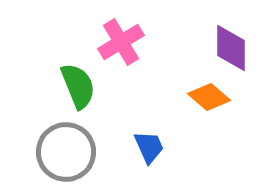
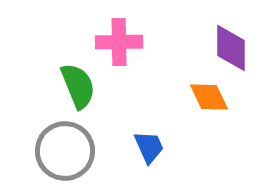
pink cross: moved 2 px left; rotated 30 degrees clockwise
orange diamond: rotated 24 degrees clockwise
gray circle: moved 1 px left, 1 px up
